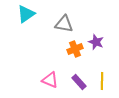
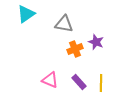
yellow line: moved 1 px left, 2 px down
